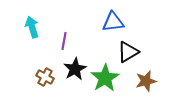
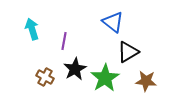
blue triangle: rotated 45 degrees clockwise
cyan arrow: moved 2 px down
brown star: rotated 20 degrees clockwise
